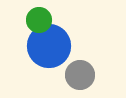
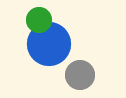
blue circle: moved 2 px up
